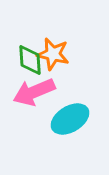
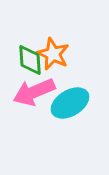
orange star: rotated 12 degrees clockwise
cyan ellipse: moved 16 px up
